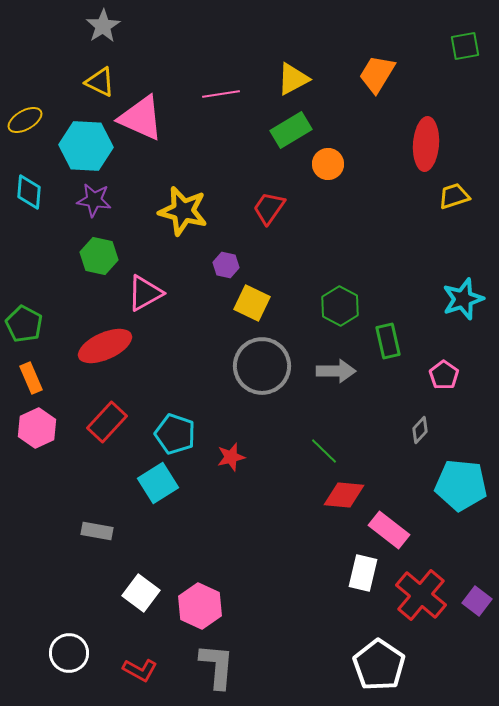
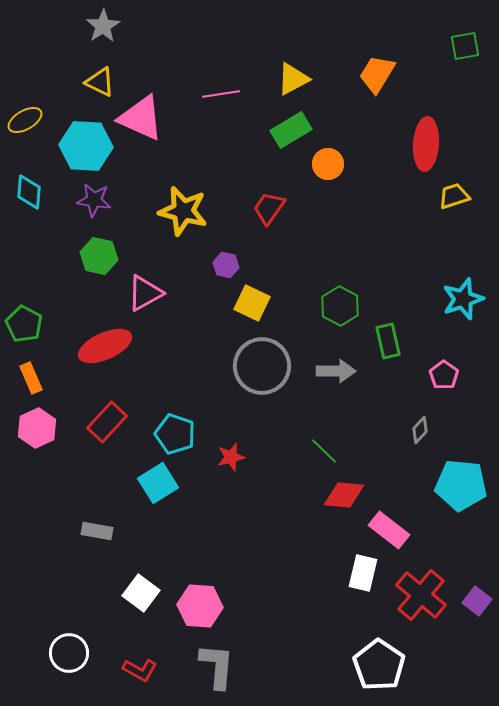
pink hexagon at (200, 606): rotated 21 degrees counterclockwise
